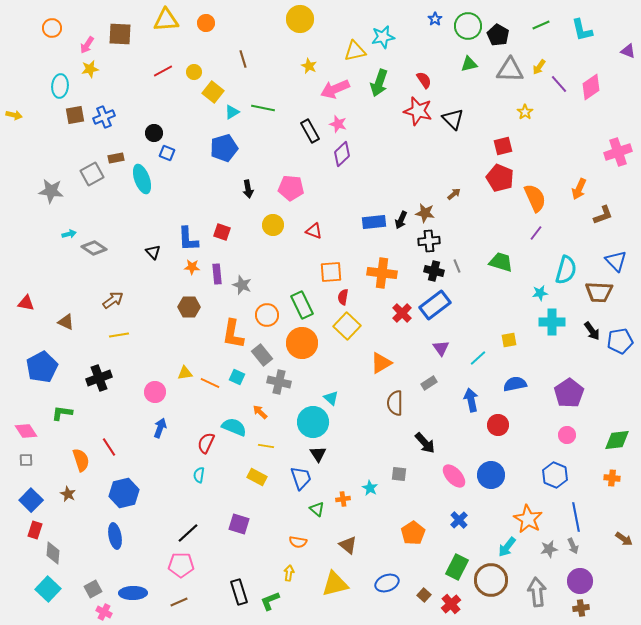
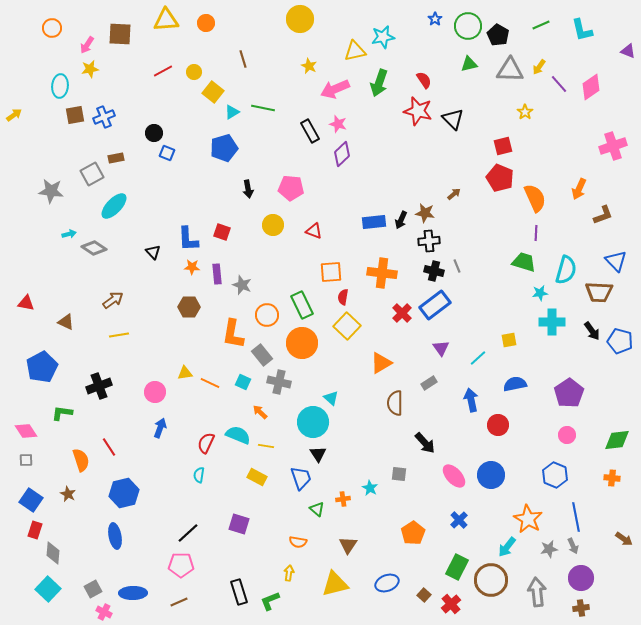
yellow arrow at (14, 115): rotated 49 degrees counterclockwise
pink cross at (618, 152): moved 5 px left, 6 px up
cyan ellipse at (142, 179): moved 28 px left, 27 px down; rotated 64 degrees clockwise
purple line at (536, 233): rotated 35 degrees counterclockwise
green trapezoid at (501, 262): moved 23 px right
blue pentagon at (620, 341): rotated 25 degrees clockwise
cyan square at (237, 377): moved 6 px right, 5 px down
black cross at (99, 378): moved 8 px down
cyan semicircle at (234, 427): moved 4 px right, 8 px down
blue square at (31, 500): rotated 10 degrees counterclockwise
brown triangle at (348, 545): rotated 24 degrees clockwise
purple circle at (580, 581): moved 1 px right, 3 px up
